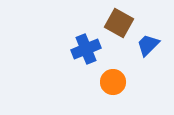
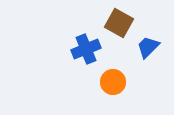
blue trapezoid: moved 2 px down
